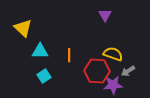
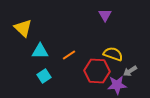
orange line: rotated 56 degrees clockwise
gray arrow: moved 2 px right
purple star: moved 4 px right
